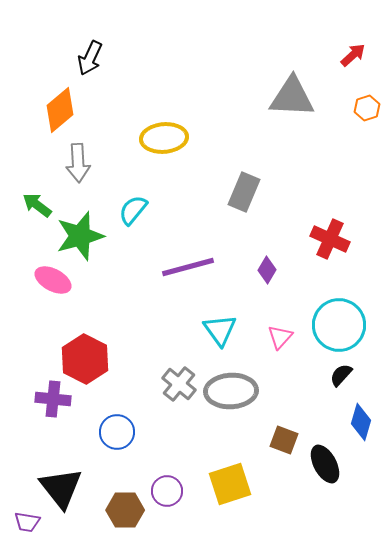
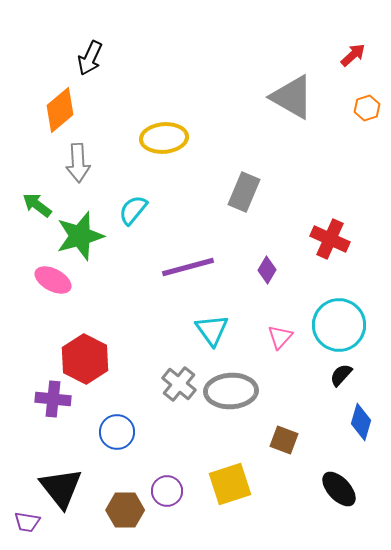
gray triangle: rotated 27 degrees clockwise
cyan triangle: moved 8 px left
black ellipse: moved 14 px right, 25 px down; rotated 15 degrees counterclockwise
